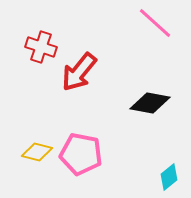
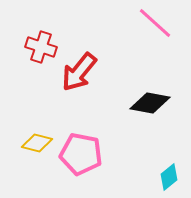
yellow diamond: moved 9 px up
